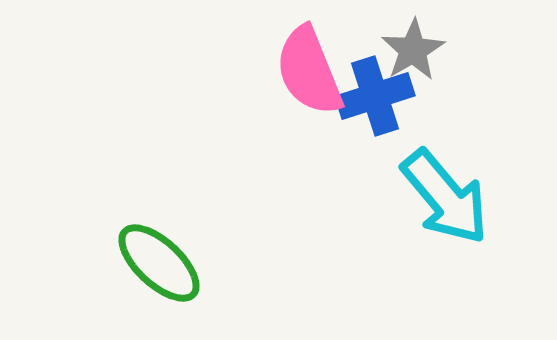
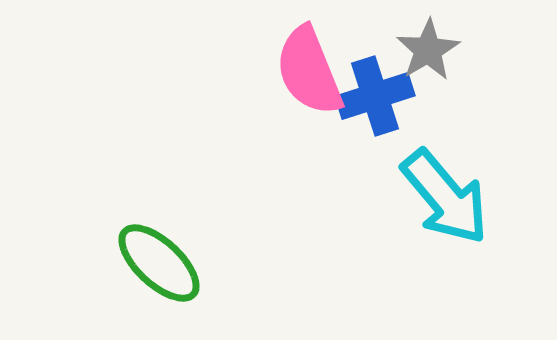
gray star: moved 15 px right
